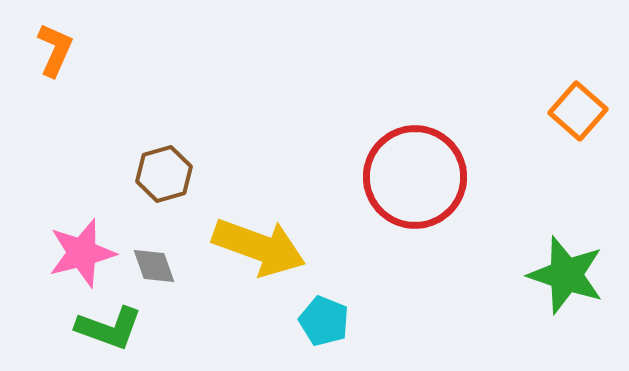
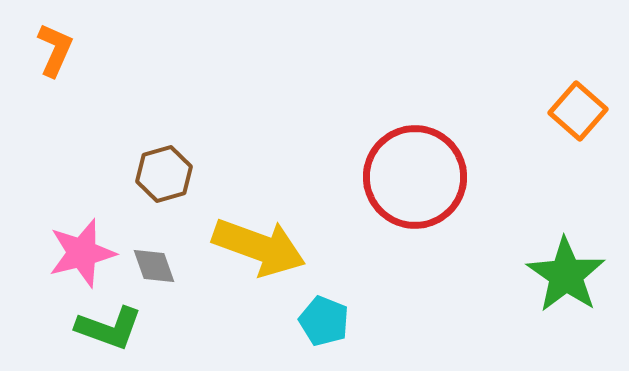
green star: rotated 16 degrees clockwise
